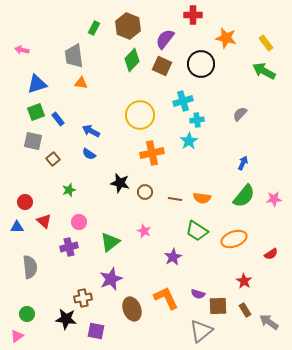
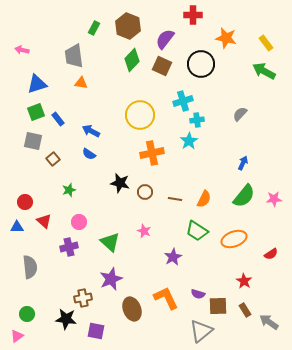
orange semicircle at (202, 198): moved 2 px right, 1 px down; rotated 72 degrees counterclockwise
green triangle at (110, 242): rotated 40 degrees counterclockwise
